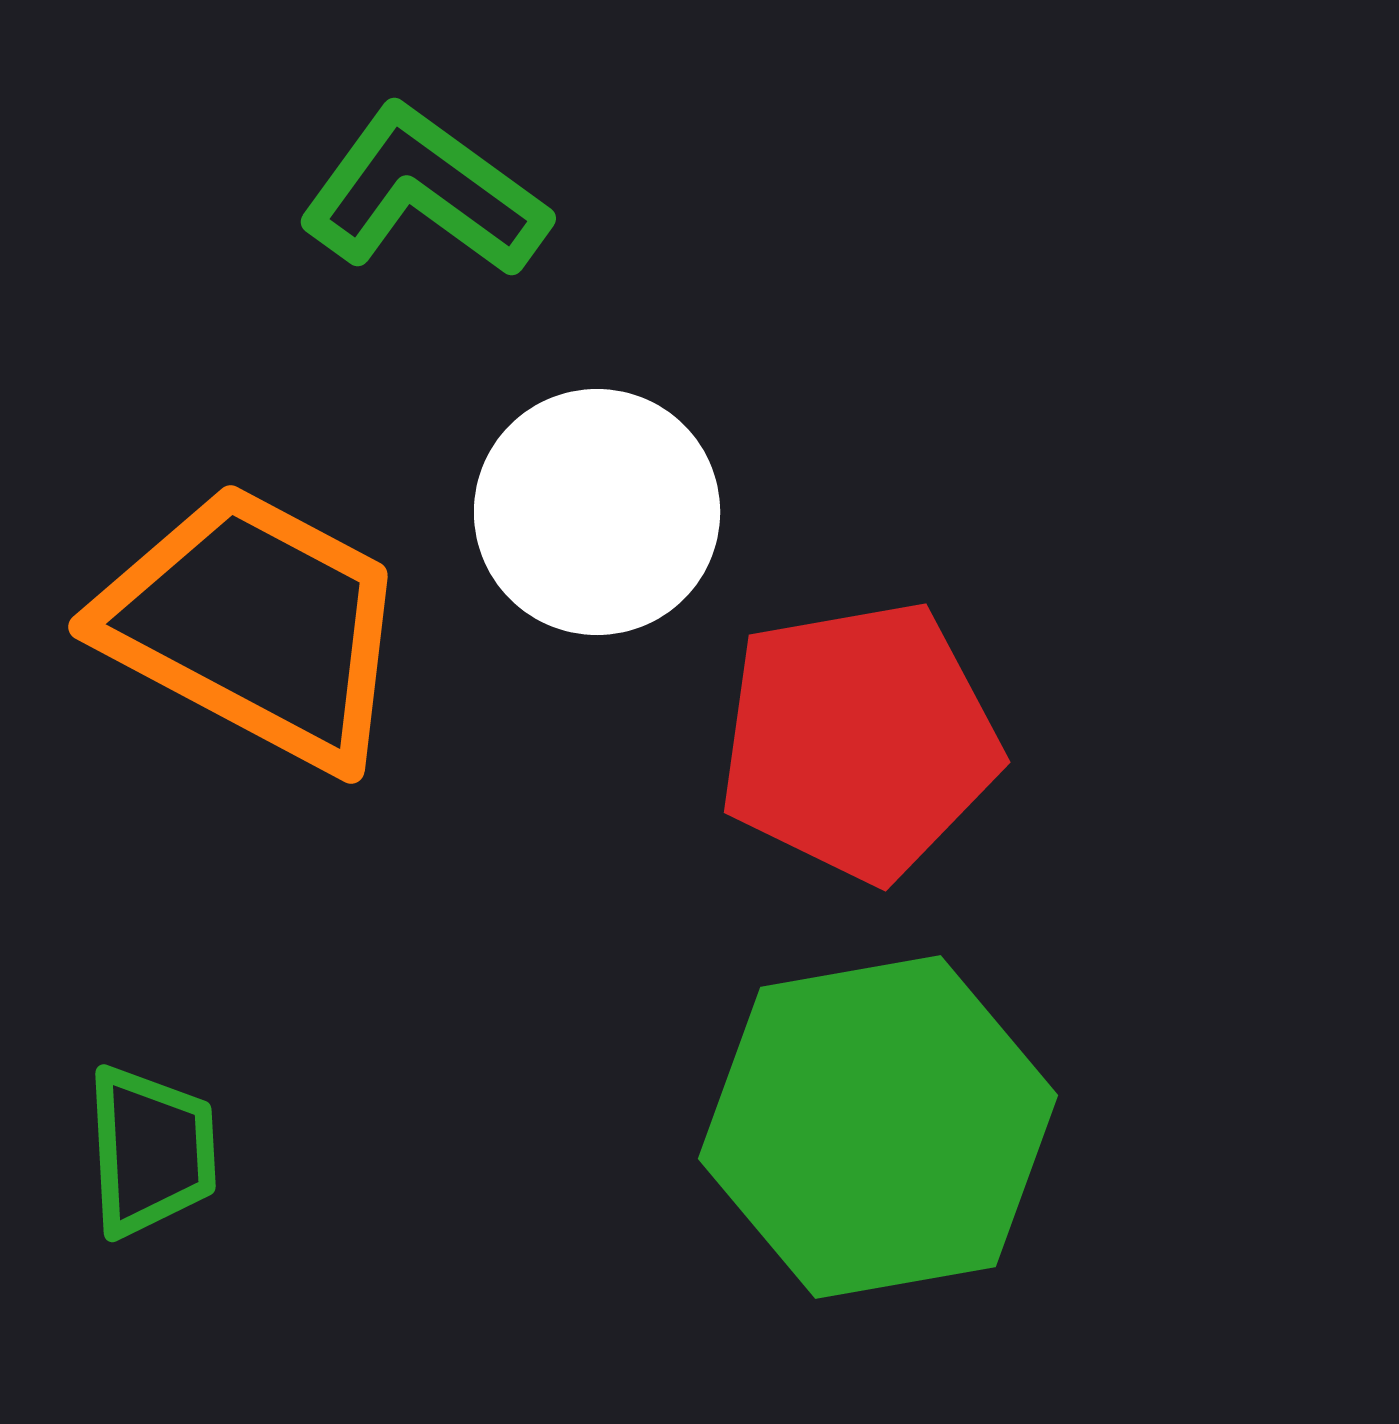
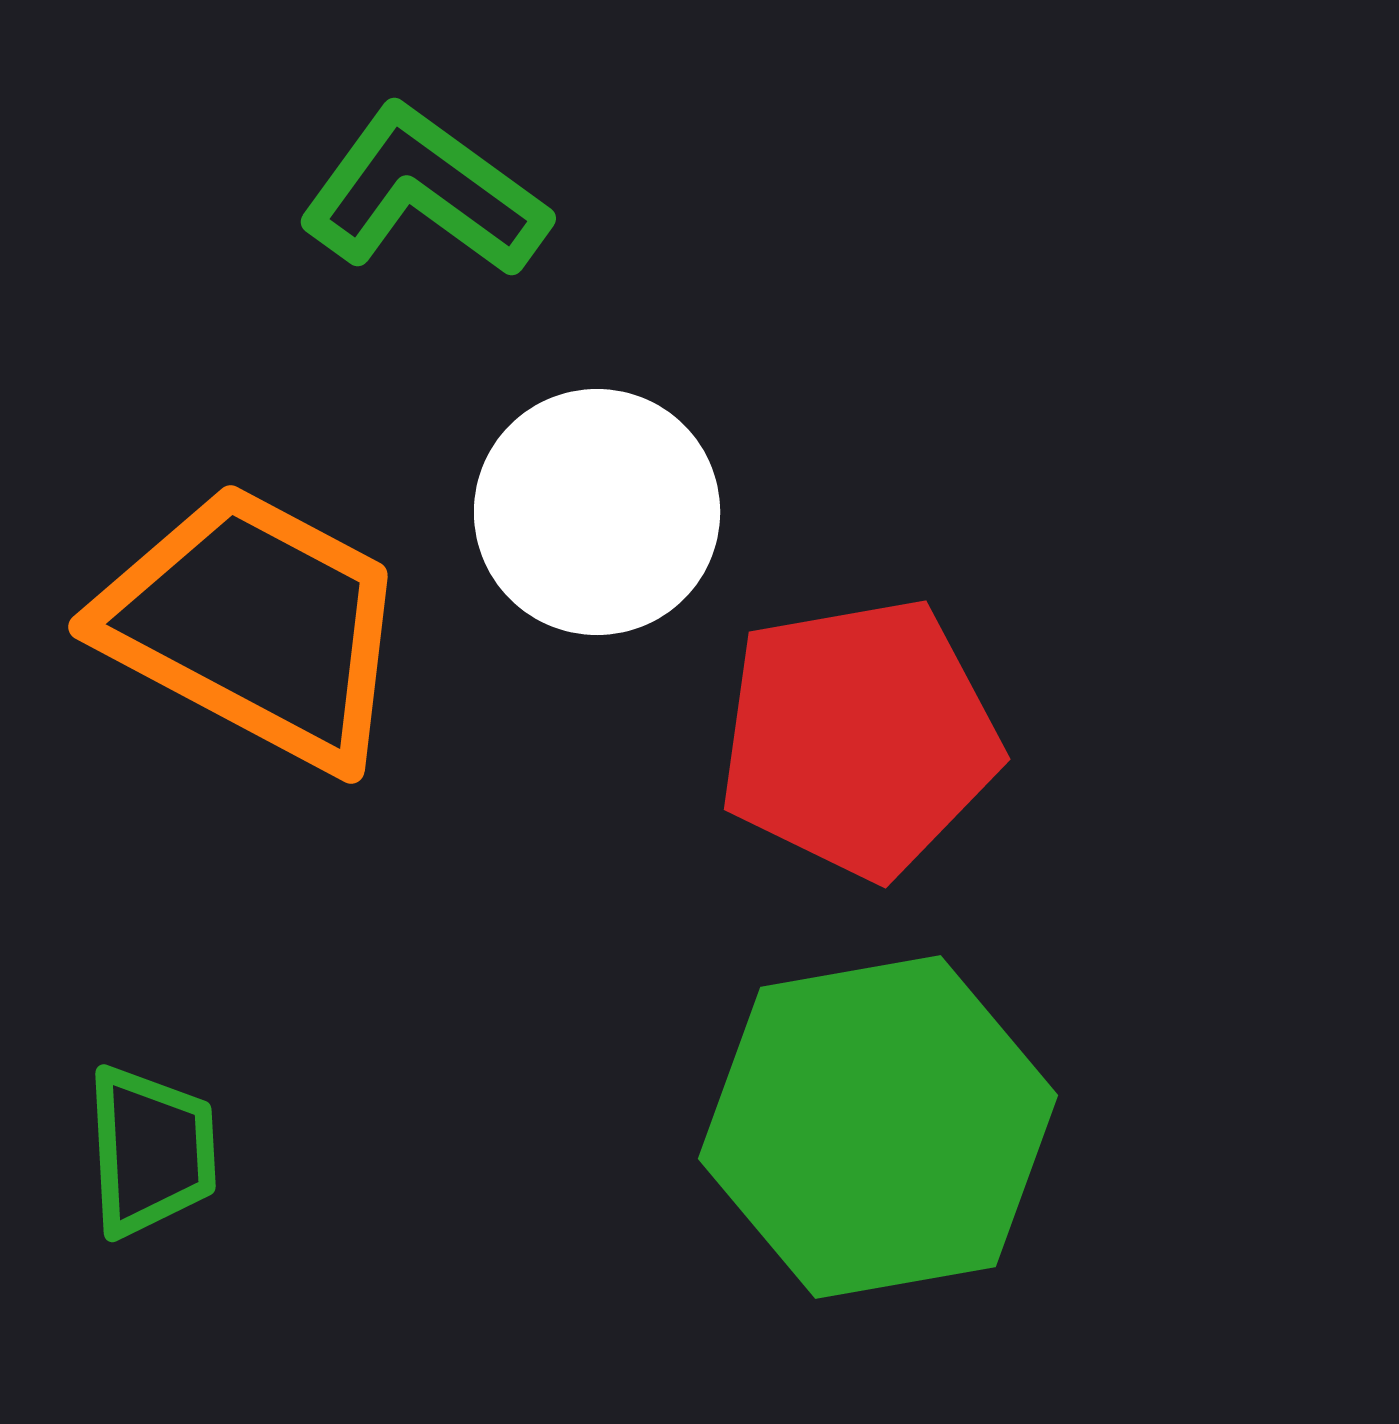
red pentagon: moved 3 px up
